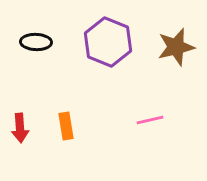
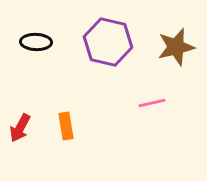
purple hexagon: rotated 9 degrees counterclockwise
pink line: moved 2 px right, 17 px up
red arrow: rotated 32 degrees clockwise
